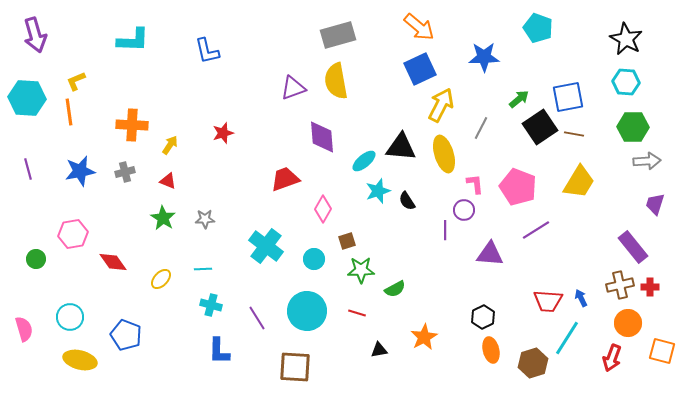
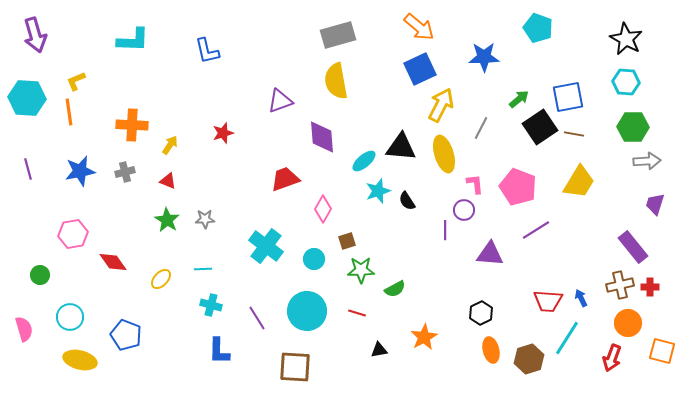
purple triangle at (293, 88): moved 13 px left, 13 px down
green star at (163, 218): moved 4 px right, 2 px down
green circle at (36, 259): moved 4 px right, 16 px down
black hexagon at (483, 317): moved 2 px left, 4 px up
brown hexagon at (533, 363): moved 4 px left, 4 px up
